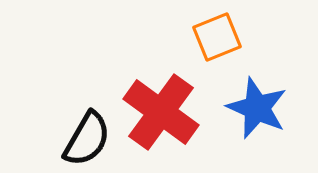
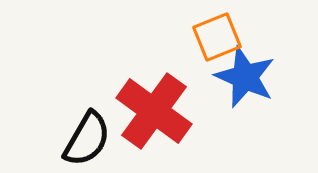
blue star: moved 12 px left, 31 px up
red cross: moved 7 px left, 1 px up
